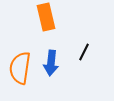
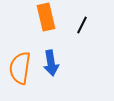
black line: moved 2 px left, 27 px up
blue arrow: rotated 15 degrees counterclockwise
